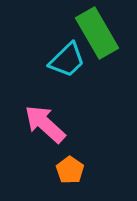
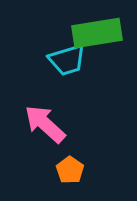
green rectangle: rotated 69 degrees counterclockwise
cyan trapezoid: rotated 27 degrees clockwise
